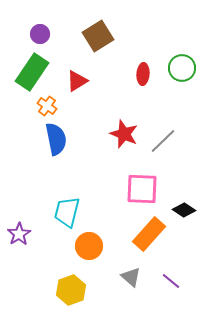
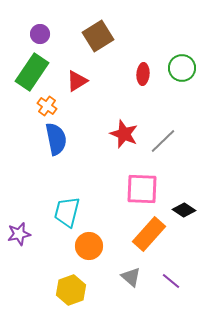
purple star: rotated 20 degrees clockwise
